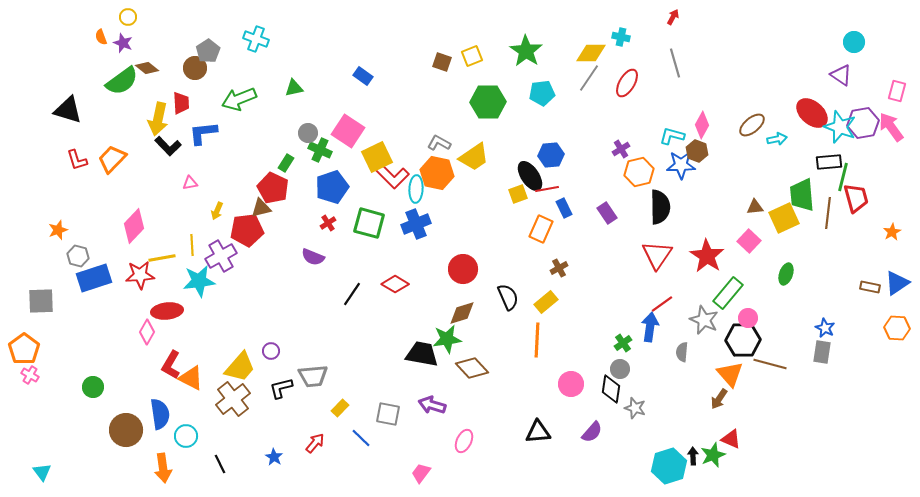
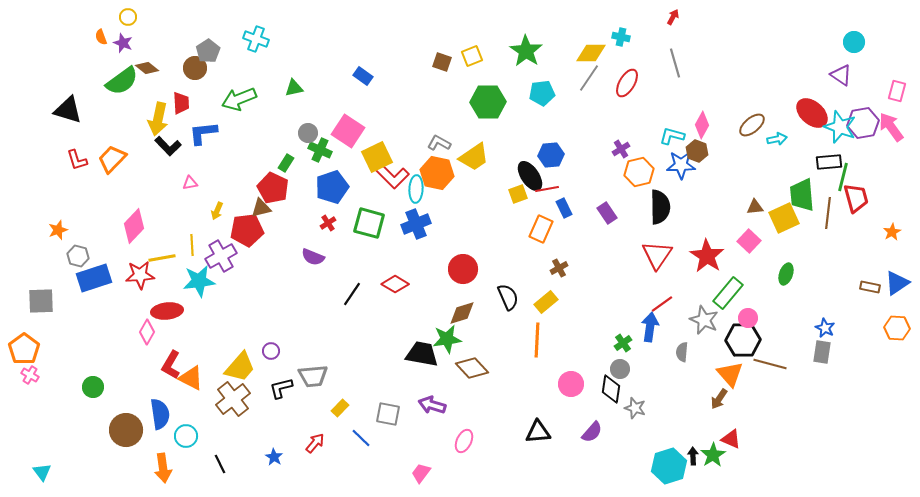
green star at (713, 455): rotated 10 degrees counterclockwise
